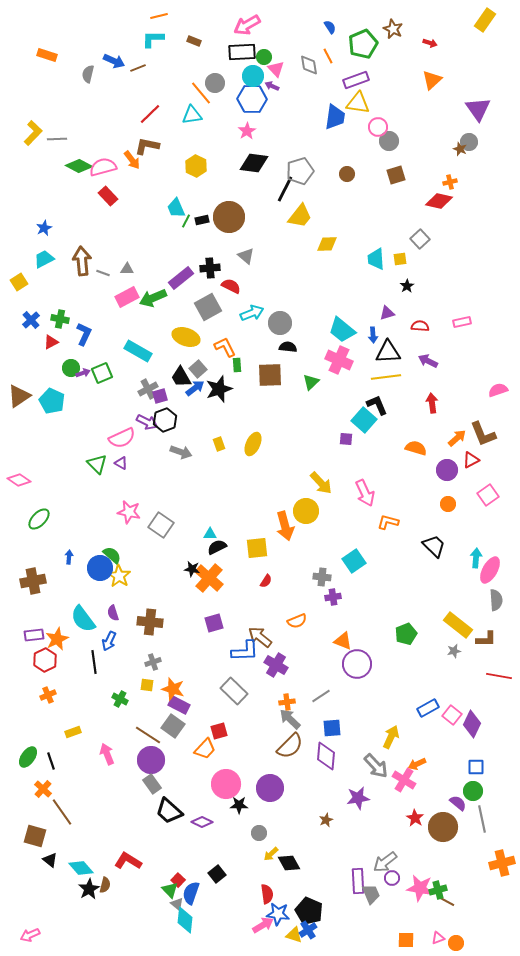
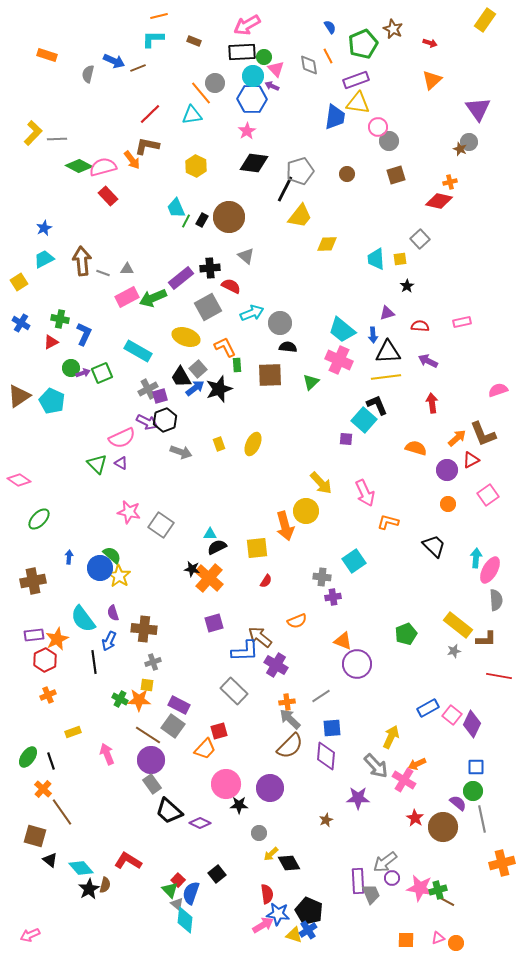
black rectangle at (202, 220): rotated 48 degrees counterclockwise
blue cross at (31, 320): moved 10 px left, 3 px down; rotated 18 degrees counterclockwise
brown cross at (150, 622): moved 6 px left, 7 px down
orange star at (173, 689): moved 34 px left, 11 px down; rotated 15 degrees counterclockwise
purple star at (358, 798): rotated 10 degrees clockwise
purple diamond at (202, 822): moved 2 px left, 1 px down
